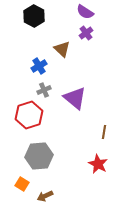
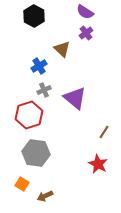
brown line: rotated 24 degrees clockwise
gray hexagon: moved 3 px left, 3 px up; rotated 12 degrees clockwise
